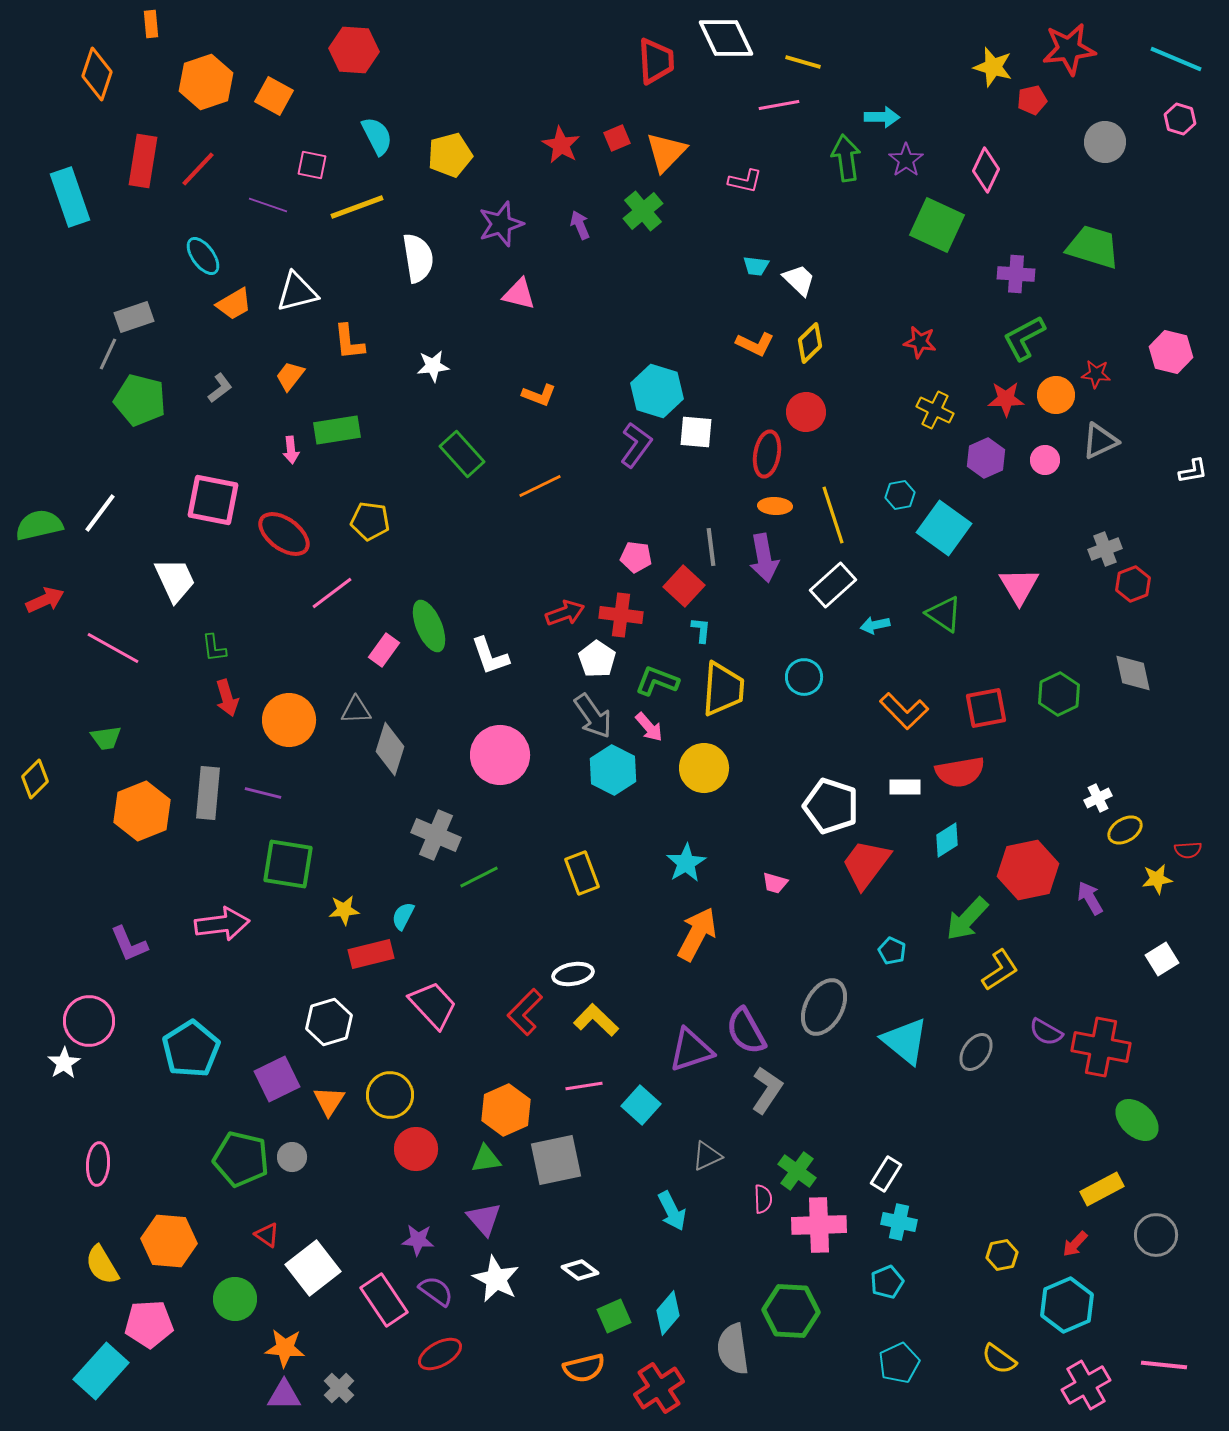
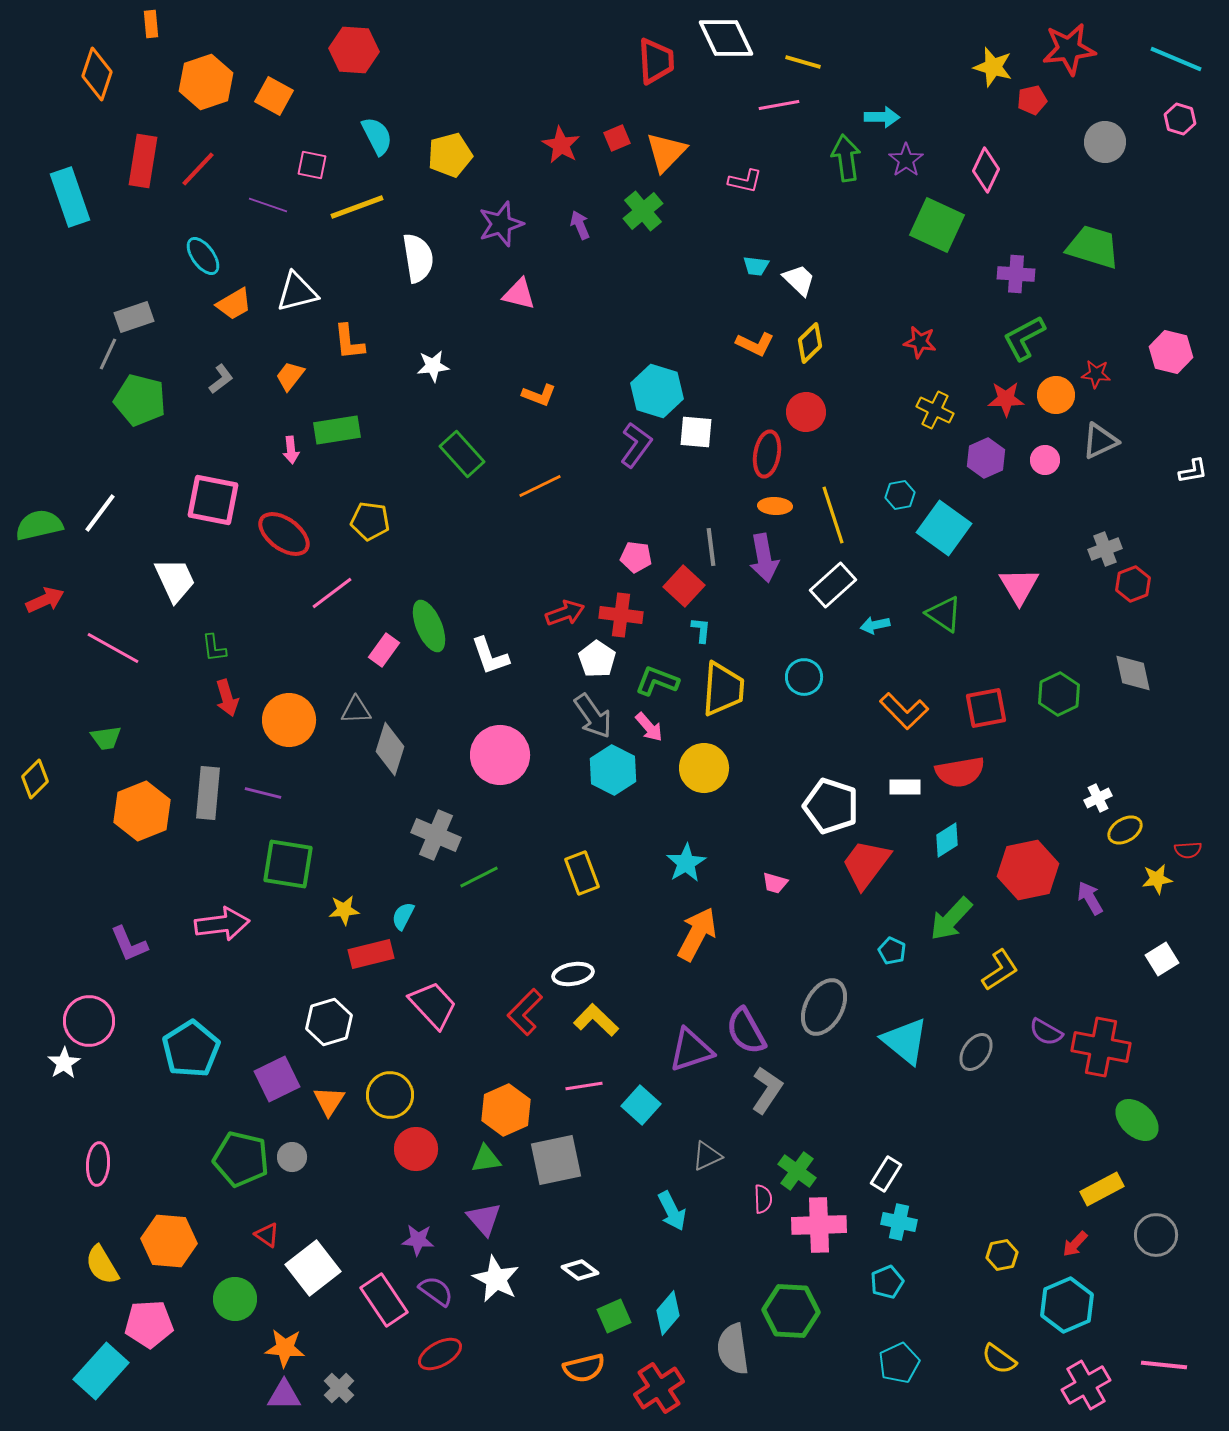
gray L-shape at (220, 388): moved 1 px right, 9 px up
green arrow at (967, 919): moved 16 px left
